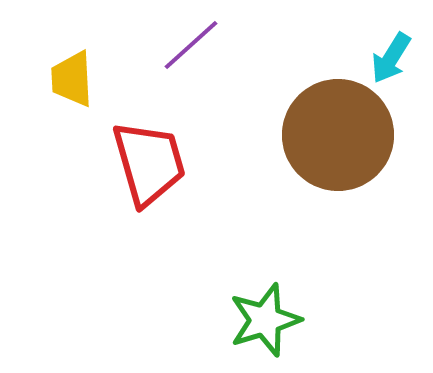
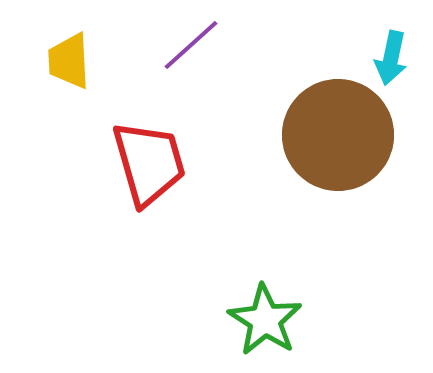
cyan arrow: rotated 20 degrees counterclockwise
yellow trapezoid: moved 3 px left, 18 px up
green star: rotated 22 degrees counterclockwise
